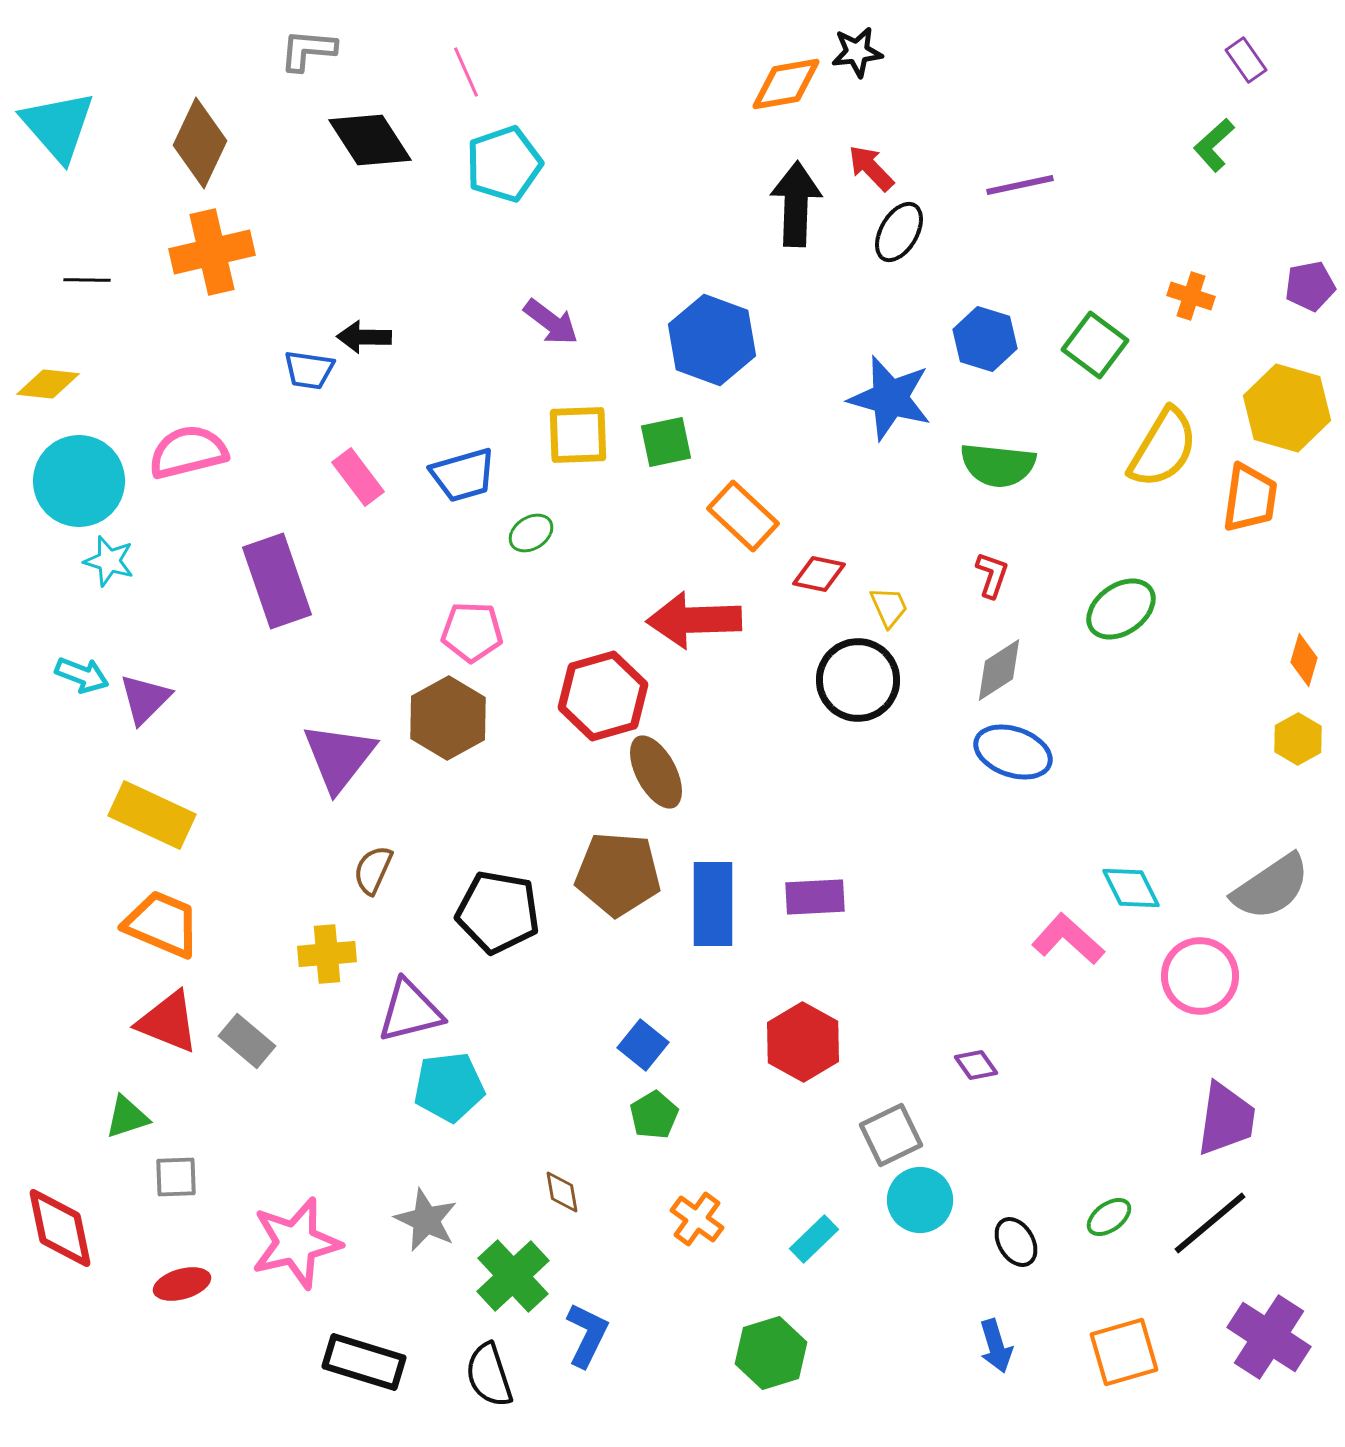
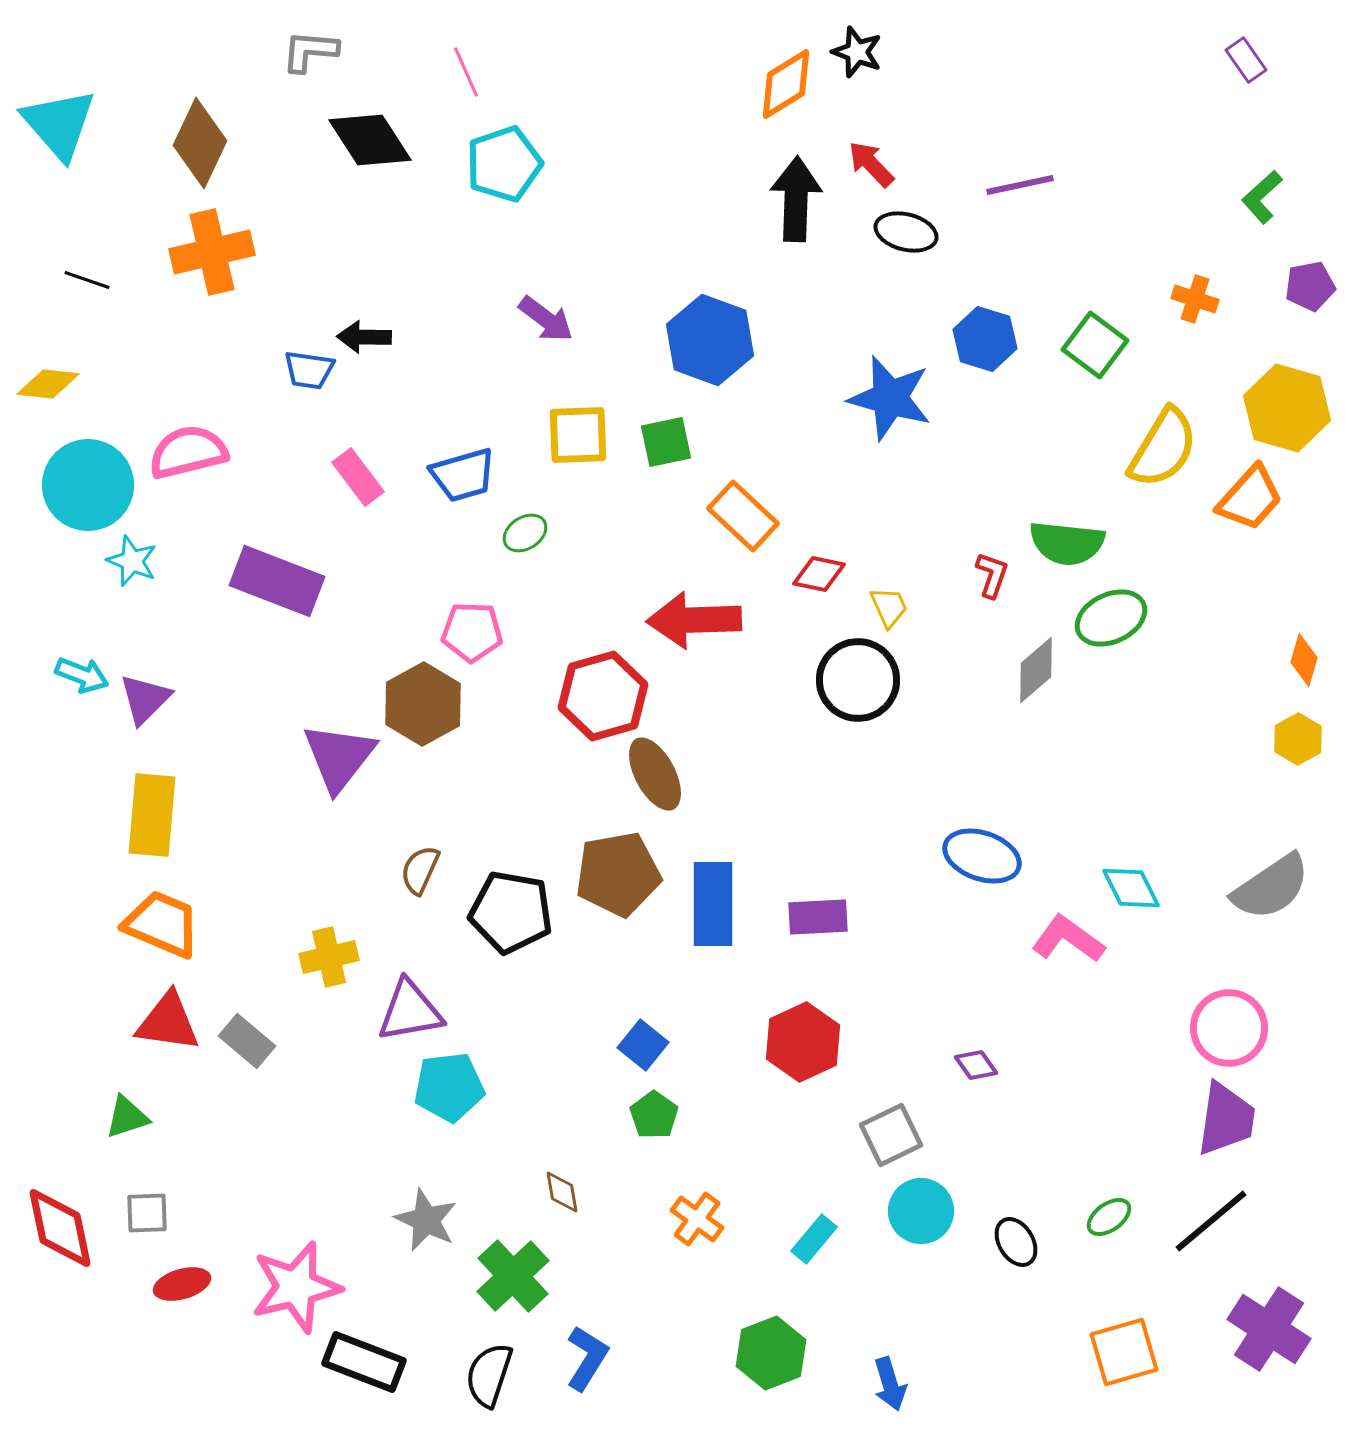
gray L-shape at (308, 50): moved 2 px right, 1 px down
black star at (857, 52): rotated 27 degrees clockwise
orange diamond at (786, 84): rotated 22 degrees counterclockwise
cyan triangle at (58, 126): moved 1 px right, 2 px up
green L-shape at (1214, 145): moved 48 px right, 52 px down
red arrow at (871, 168): moved 4 px up
black arrow at (796, 204): moved 5 px up
black ellipse at (899, 232): moved 7 px right; rotated 74 degrees clockwise
black line at (87, 280): rotated 18 degrees clockwise
orange cross at (1191, 296): moved 4 px right, 3 px down
purple arrow at (551, 322): moved 5 px left, 3 px up
blue hexagon at (712, 340): moved 2 px left
green semicircle at (998, 465): moved 69 px right, 78 px down
cyan circle at (79, 481): moved 9 px right, 4 px down
orange trapezoid at (1250, 498): rotated 34 degrees clockwise
green ellipse at (531, 533): moved 6 px left
cyan star at (109, 561): moved 23 px right; rotated 6 degrees clockwise
purple rectangle at (277, 581): rotated 50 degrees counterclockwise
green ellipse at (1121, 609): moved 10 px left, 9 px down; rotated 10 degrees clockwise
gray diamond at (999, 670): moved 37 px right; rotated 8 degrees counterclockwise
brown hexagon at (448, 718): moved 25 px left, 14 px up
blue ellipse at (1013, 752): moved 31 px left, 104 px down
brown ellipse at (656, 772): moved 1 px left, 2 px down
yellow rectangle at (152, 815): rotated 70 degrees clockwise
brown semicircle at (373, 870): moved 47 px right
brown pentagon at (618, 874): rotated 14 degrees counterclockwise
purple rectangle at (815, 897): moved 3 px right, 20 px down
black pentagon at (498, 912): moved 13 px right
pink L-shape at (1068, 939): rotated 6 degrees counterclockwise
yellow cross at (327, 954): moved 2 px right, 3 px down; rotated 8 degrees counterclockwise
pink circle at (1200, 976): moved 29 px right, 52 px down
purple triangle at (410, 1011): rotated 4 degrees clockwise
red triangle at (168, 1022): rotated 14 degrees counterclockwise
red hexagon at (803, 1042): rotated 6 degrees clockwise
green pentagon at (654, 1115): rotated 6 degrees counterclockwise
gray square at (176, 1177): moved 29 px left, 36 px down
cyan circle at (920, 1200): moved 1 px right, 11 px down
black line at (1210, 1223): moved 1 px right, 2 px up
cyan rectangle at (814, 1239): rotated 6 degrees counterclockwise
pink star at (296, 1243): moved 44 px down
blue L-shape at (587, 1335): moved 23 px down; rotated 6 degrees clockwise
purple cross at (1269, 1337): moved 8 px up
blue arrow at (996, 1346): moved 106 px left, 38 px down
green hexagon at (771, 1353): rotated 4 degrees counterclockwise
black rectangle at (364, 1362): rotated 4 degrees clockwise
black semicircle at (489, 1375): rotated 36 degrees clockwise
